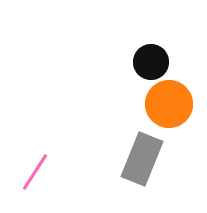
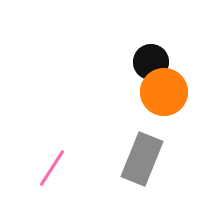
orange circle: moved 5 px left, 12 px up
pink line: moved 17 px right, 4 px up
